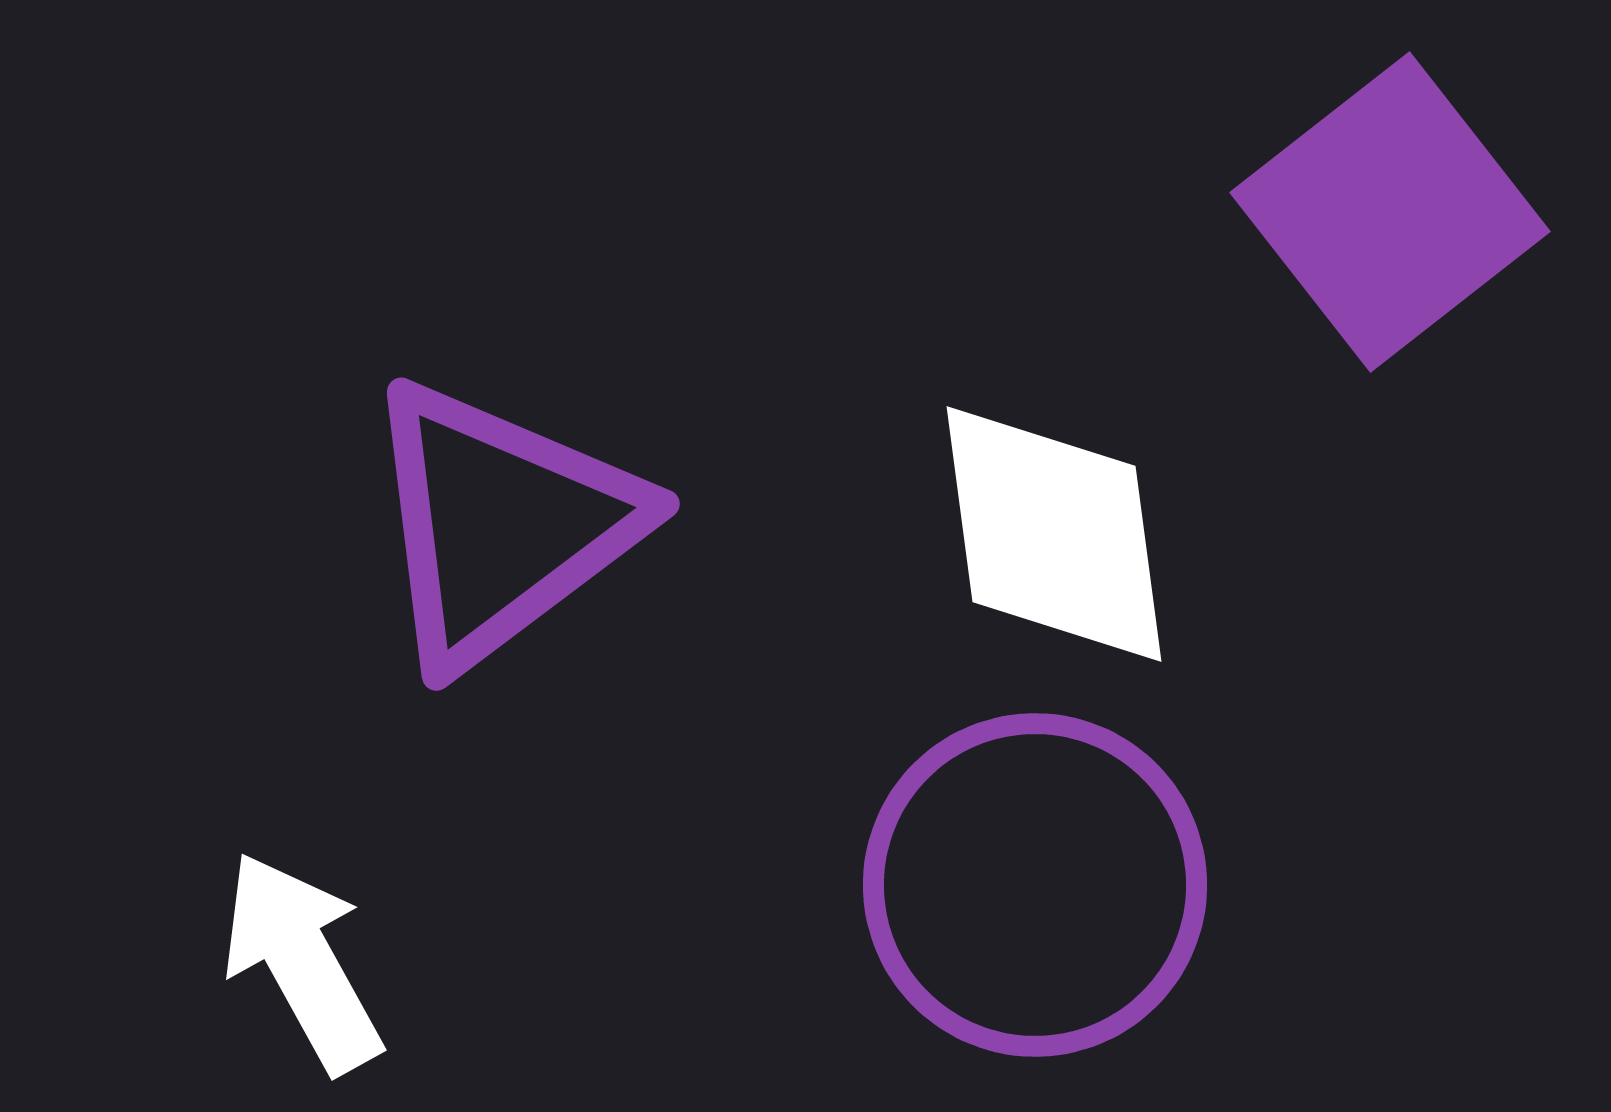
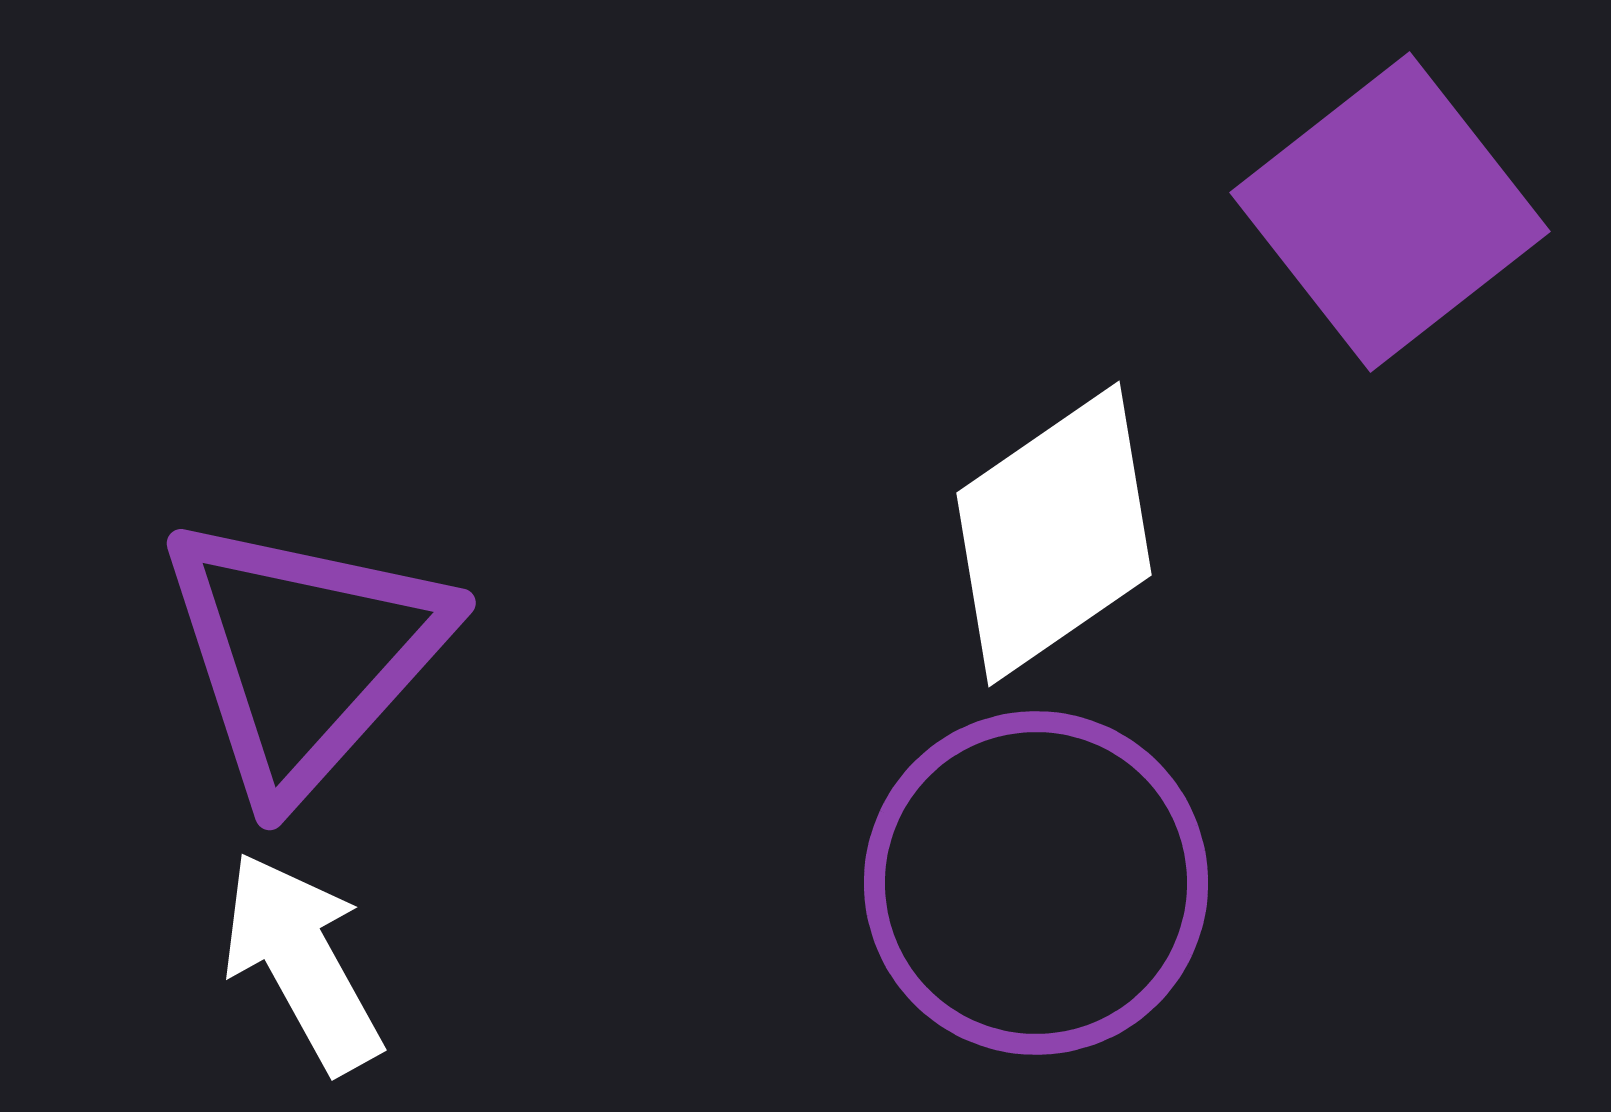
purple triangle: moved 197 px left, 130 px down; rotated 11 degrees counterclockwise
white diamond: rotated 63 degrees clockwise
purple circle: moved 1 px right, 2 px up
